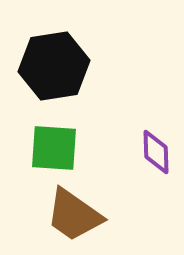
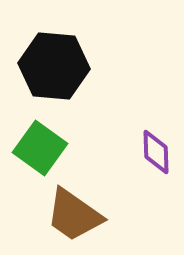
black hexagon: rotated 14 degrees clockwise
green square: moved 14 px left; rotated 32 degrees clockwise
